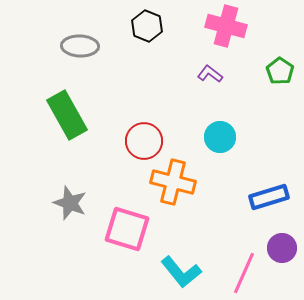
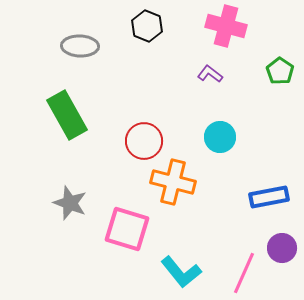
blue rectangle: rotated 6 degrees clockwise
